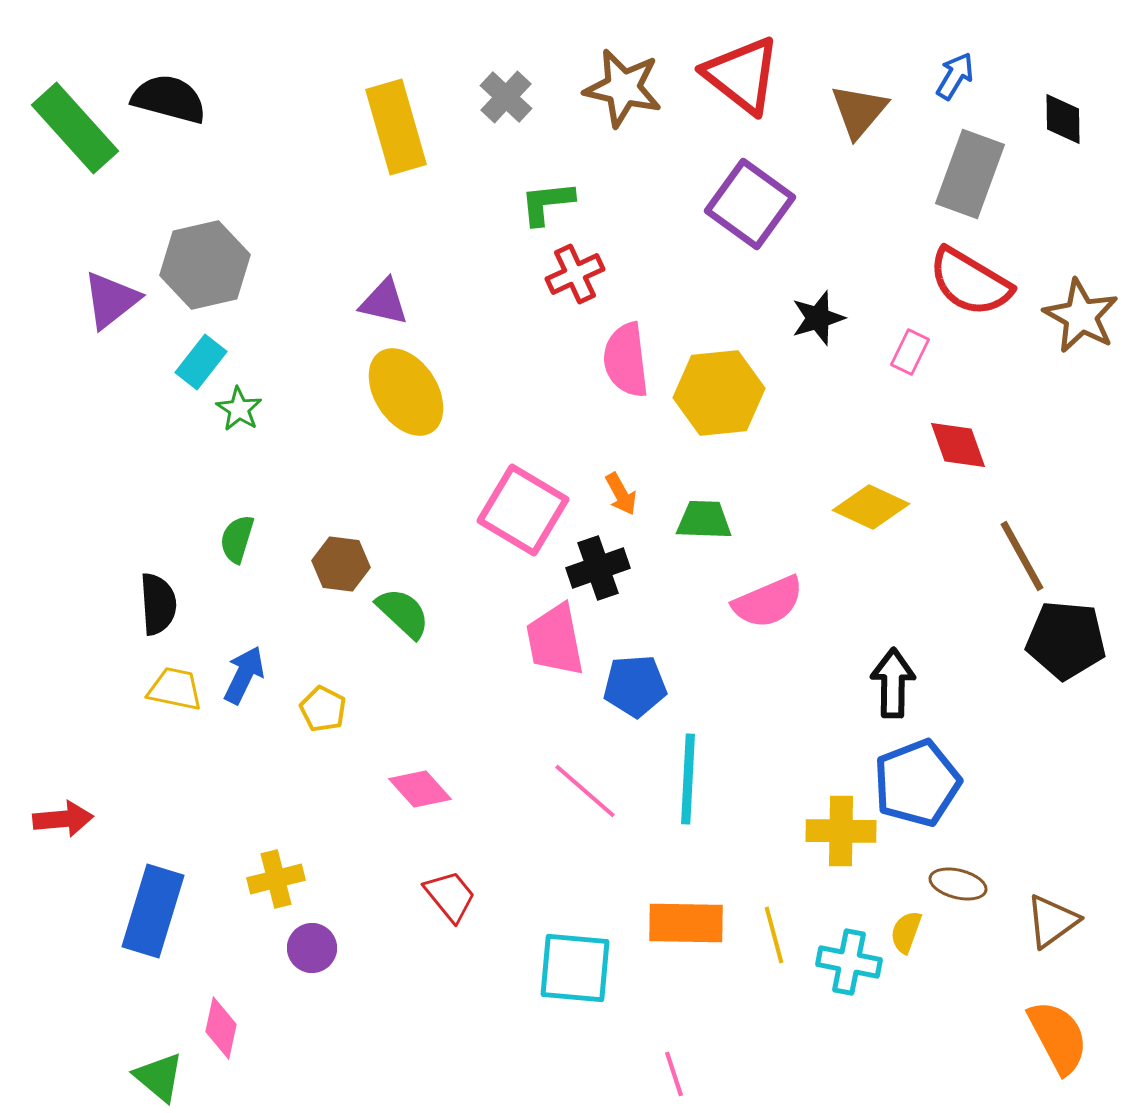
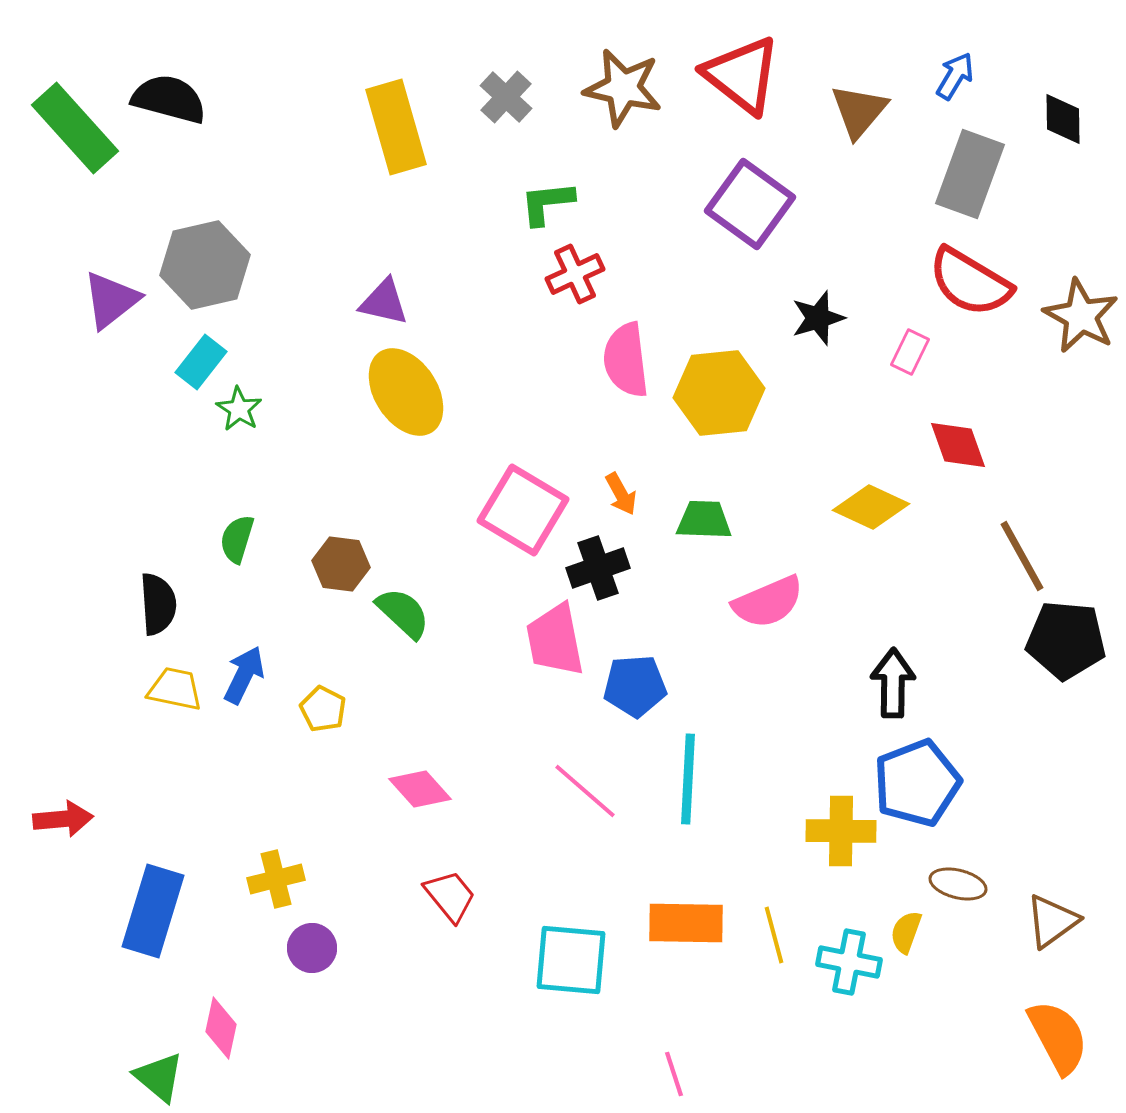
cyan square at (575, 968): moved 4 px left, 8 px up
